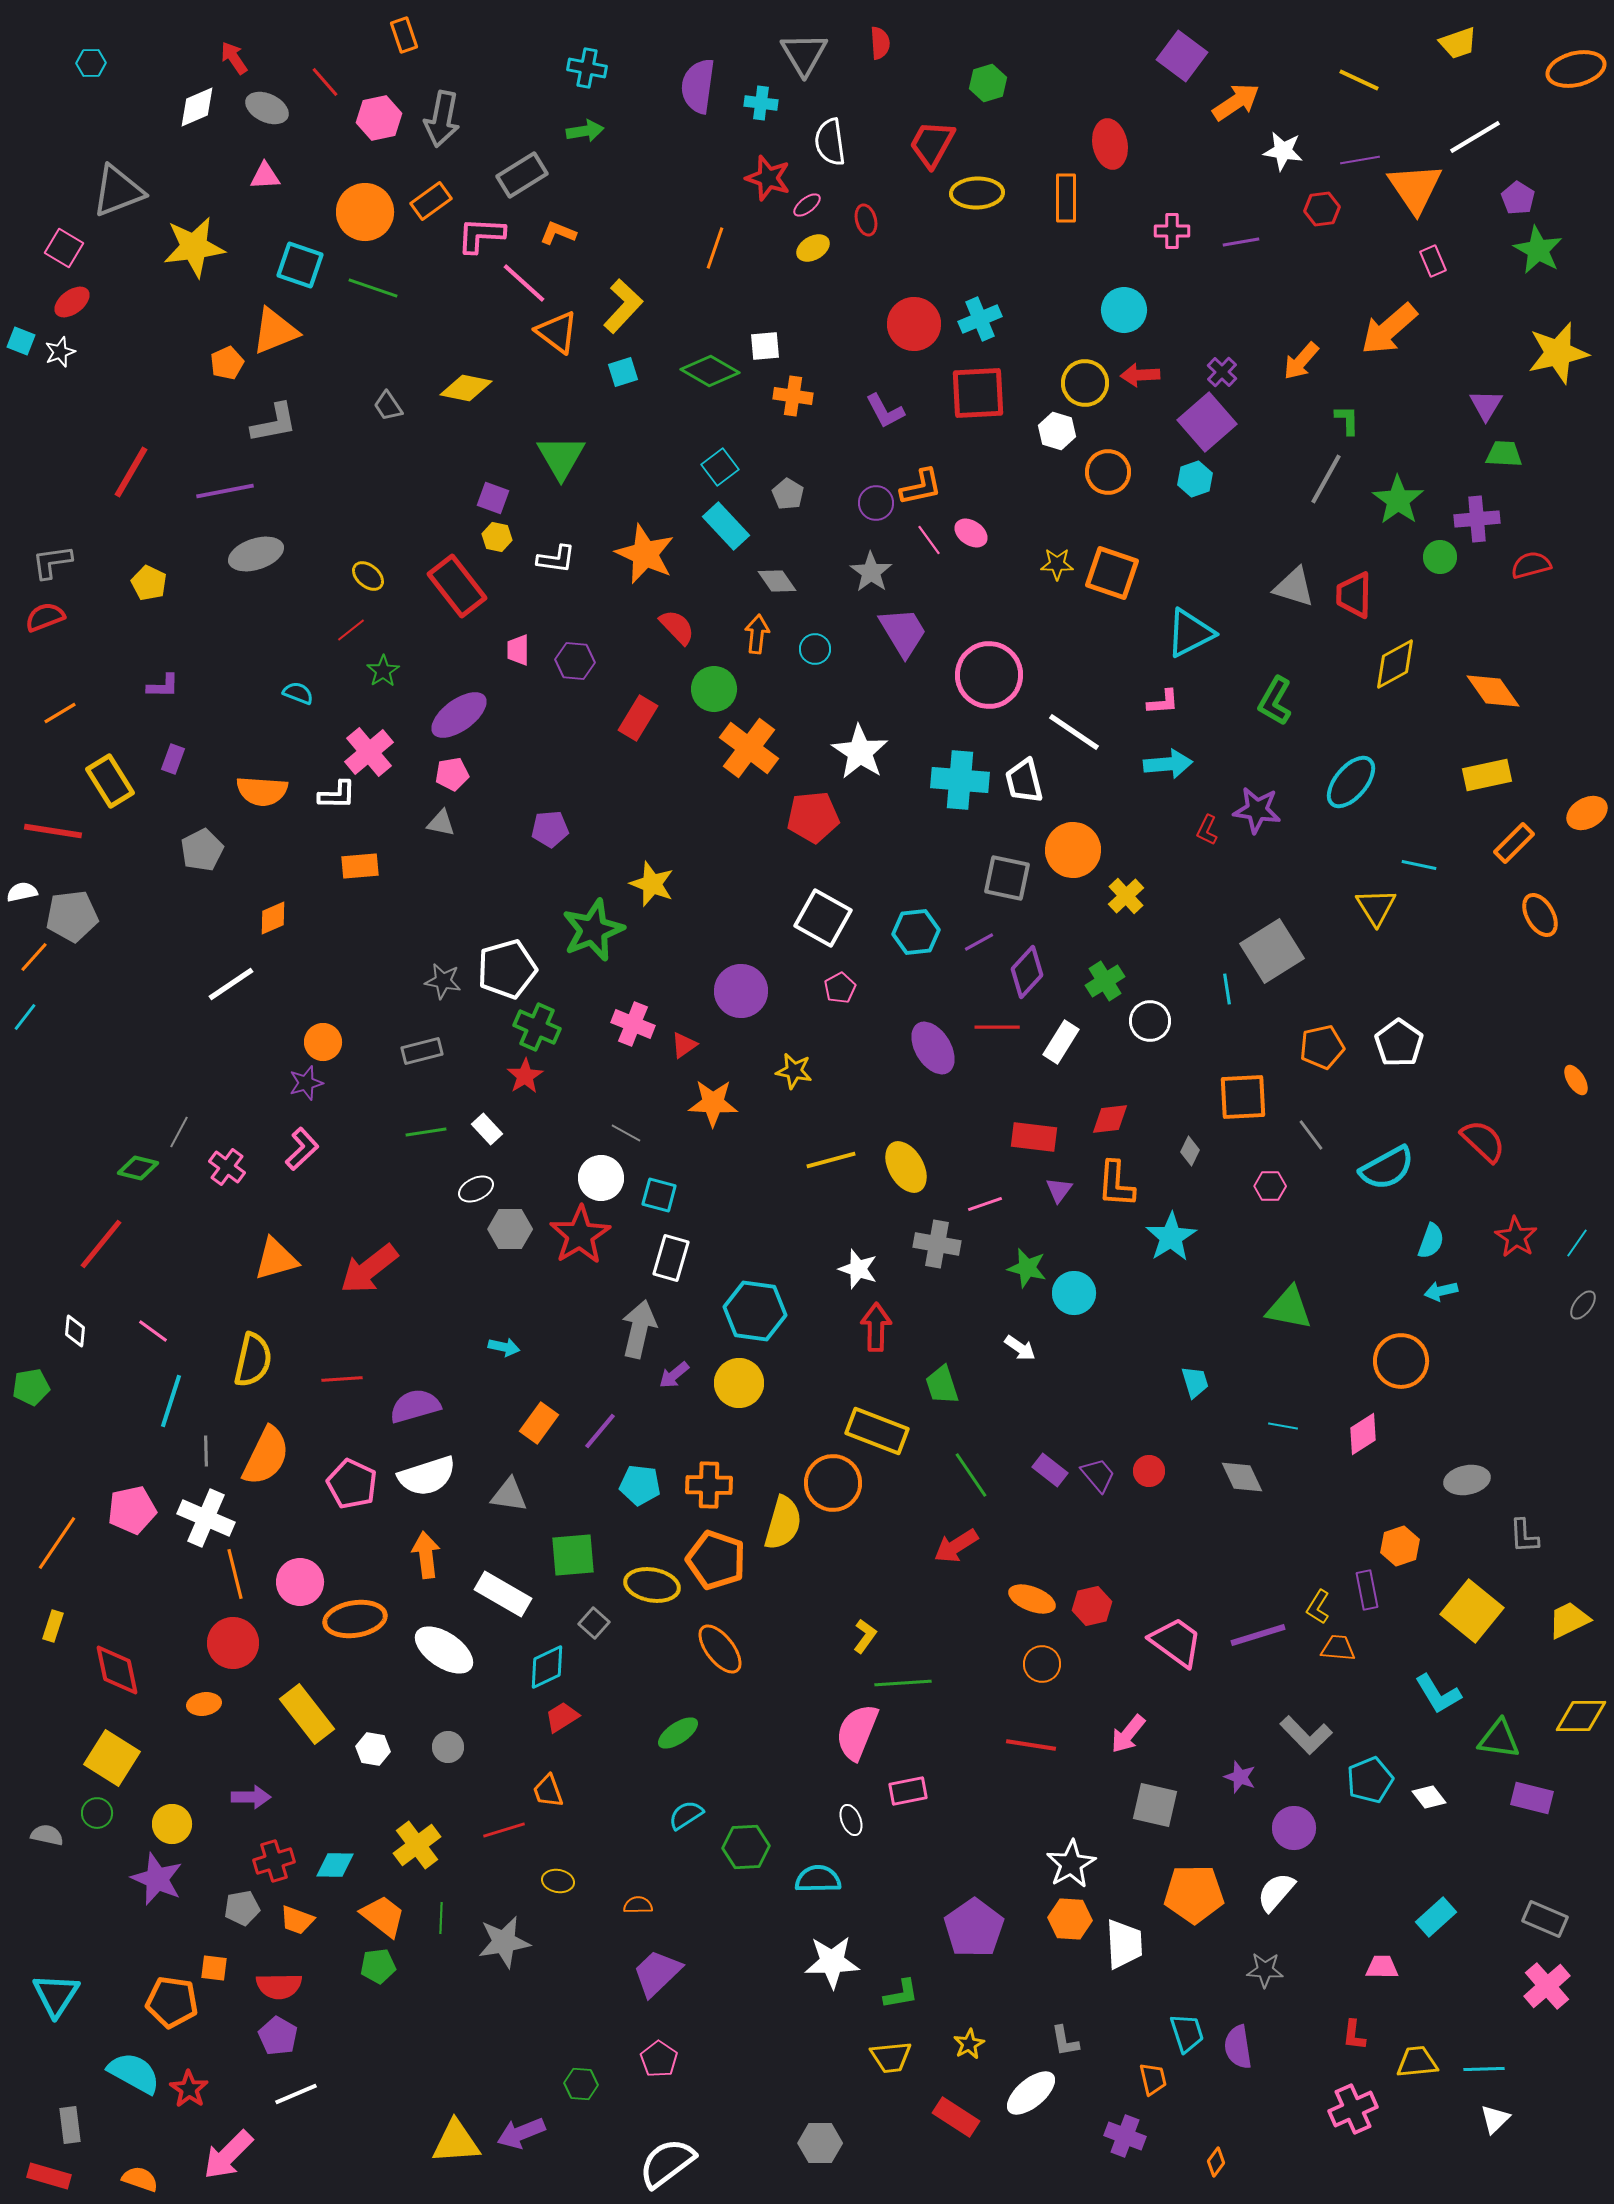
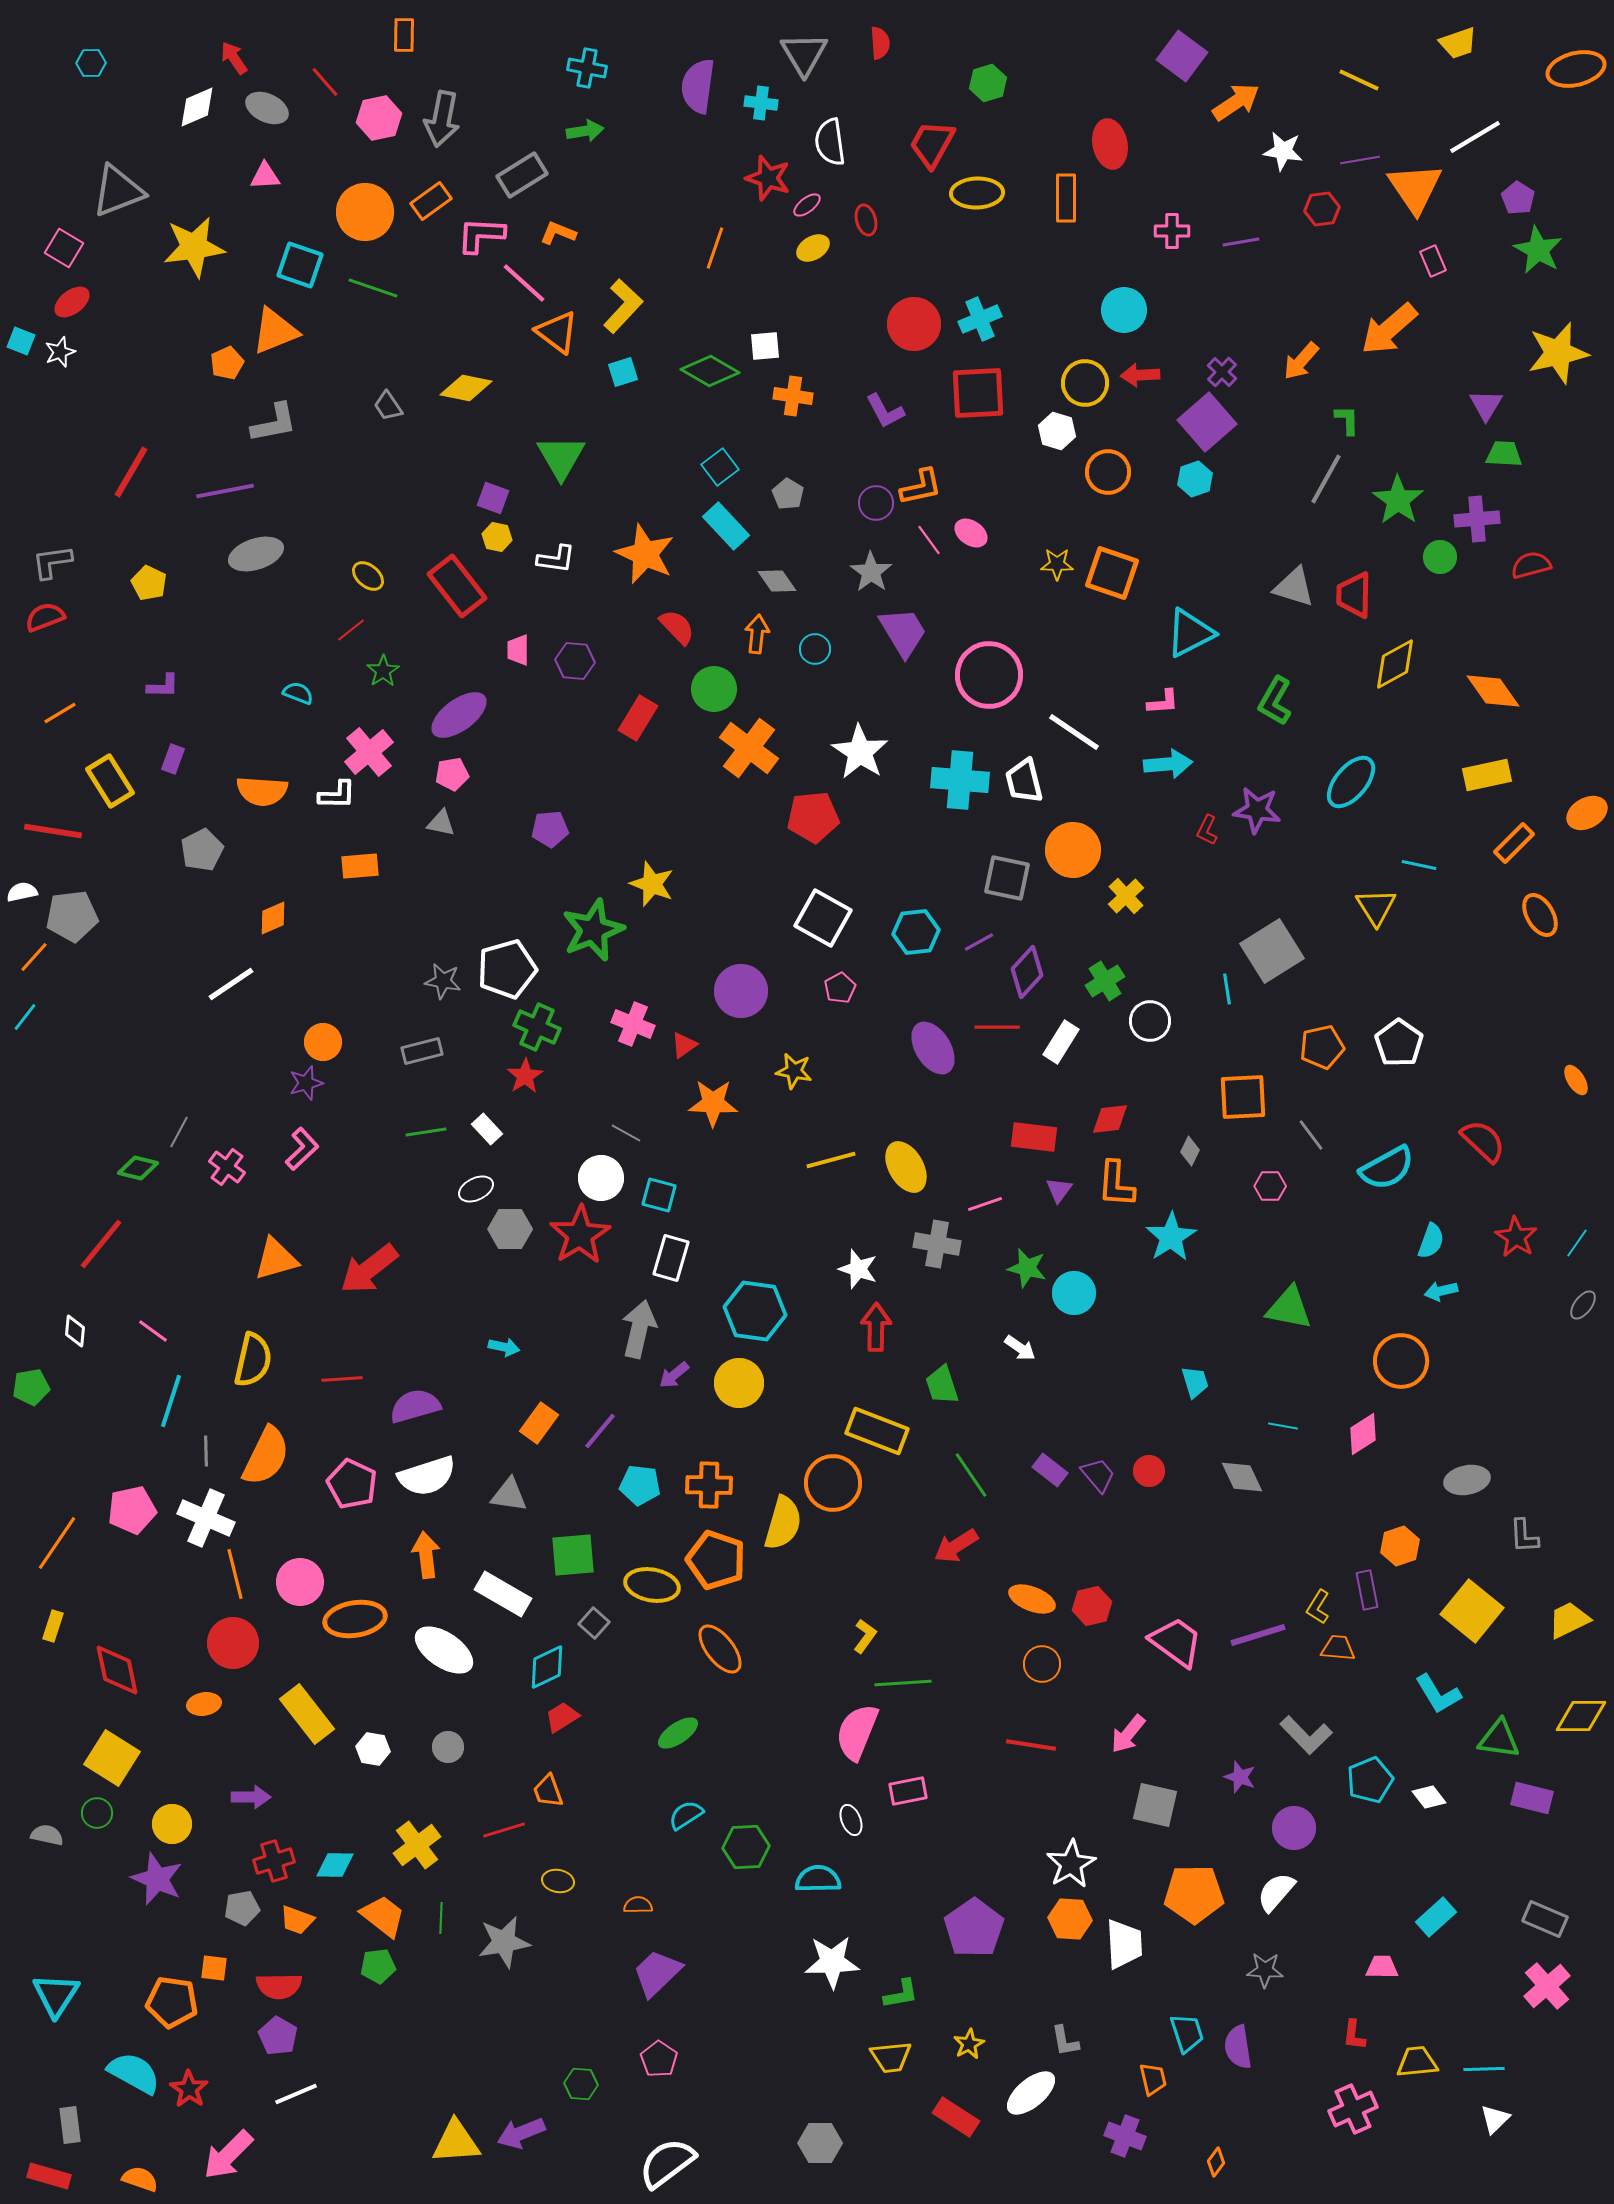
orange rectangle at (404, 35): rotated 20 degrees clockwise
